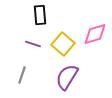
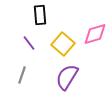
purple line: moved 4 px left, 1 px up; rotated 35 degrees clockwise
